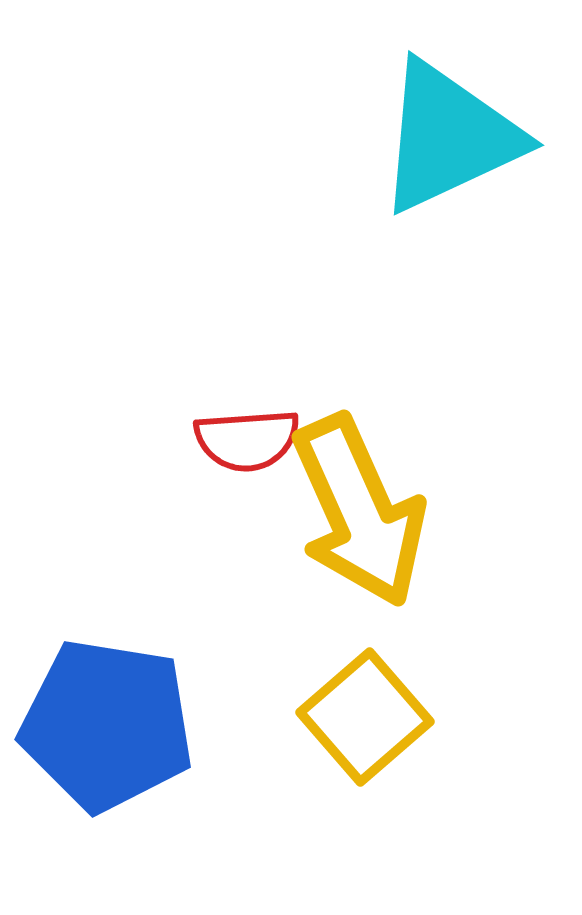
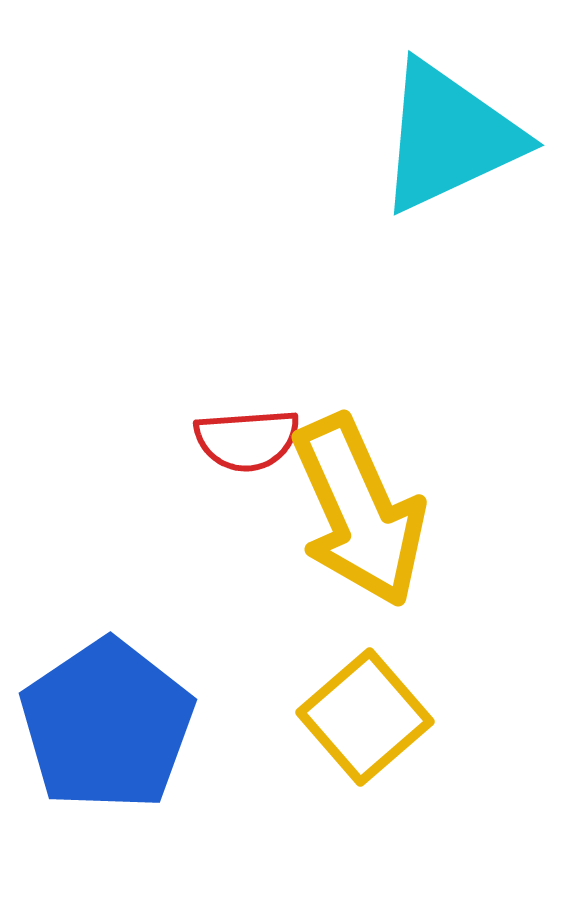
blue pentagon: rotated 29 degrees clockwise
